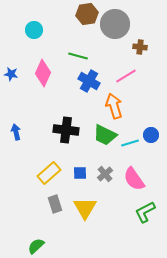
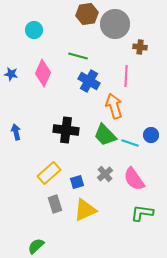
pink line: rotated 55 degrees counterclockwise
green trapezoid: rotated 20 degrees clockwise
cyan line: rotated 36 degrees clockwise
blue square: moved 3 px left, 9 px down; rotated 16 degrees counterclockwise
yellow triangle: moved 2 px down; rotated 35 degrees clockwise
green L-shape: moved 3 px left, 1 px down; rotated 35 degrees clockwise
